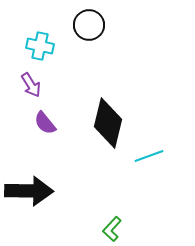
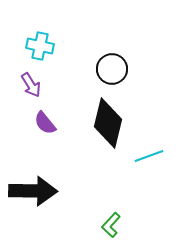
black circle: moved 23 px right, 44 px down
black arrow: moved 4 px right
green L-shape: moved 1 px left, 4 px up
